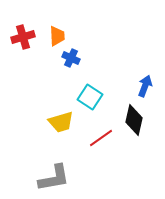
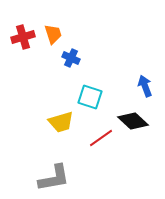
orange trapezoid: moved 4 px left, 2 px up; rotated 15 degrees counterclockwise
blue arrow: rotated 40 degrees counterclockwise
cyan square: rotated 15 degrees counterclockwise
black diamond: moved 1 px left, 1 px down; rotated 60 degrees counterclockwise
